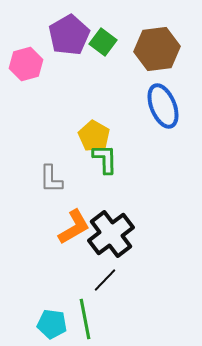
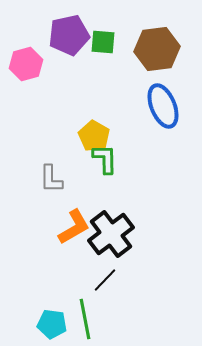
purple pentagon: rotated 18 degrees clockwise
green square: rotated 32 degrees counterclockwise
